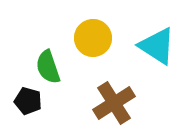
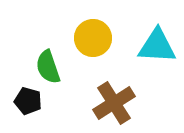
cyan triangle: rotated 30 degrees counterclockwise
